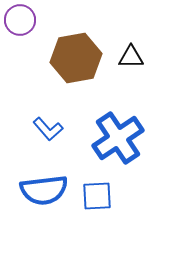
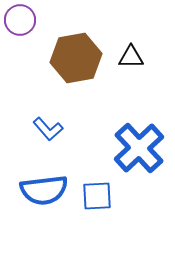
blue cross: moved 21 px right, 10 px down; rotated 9 degrees counterclockwise
